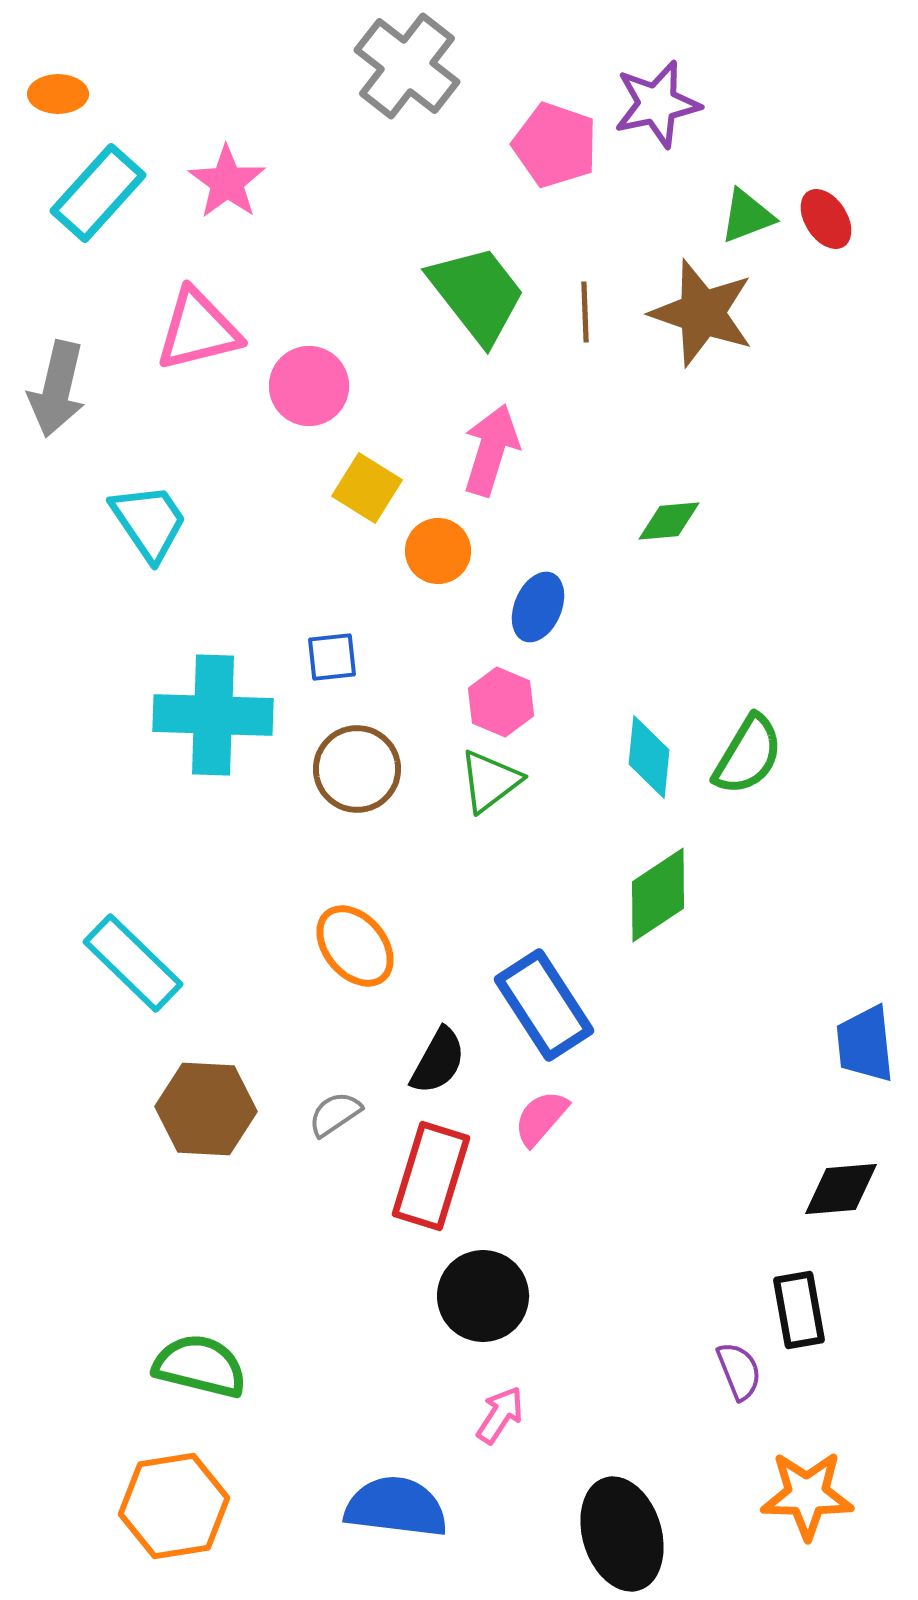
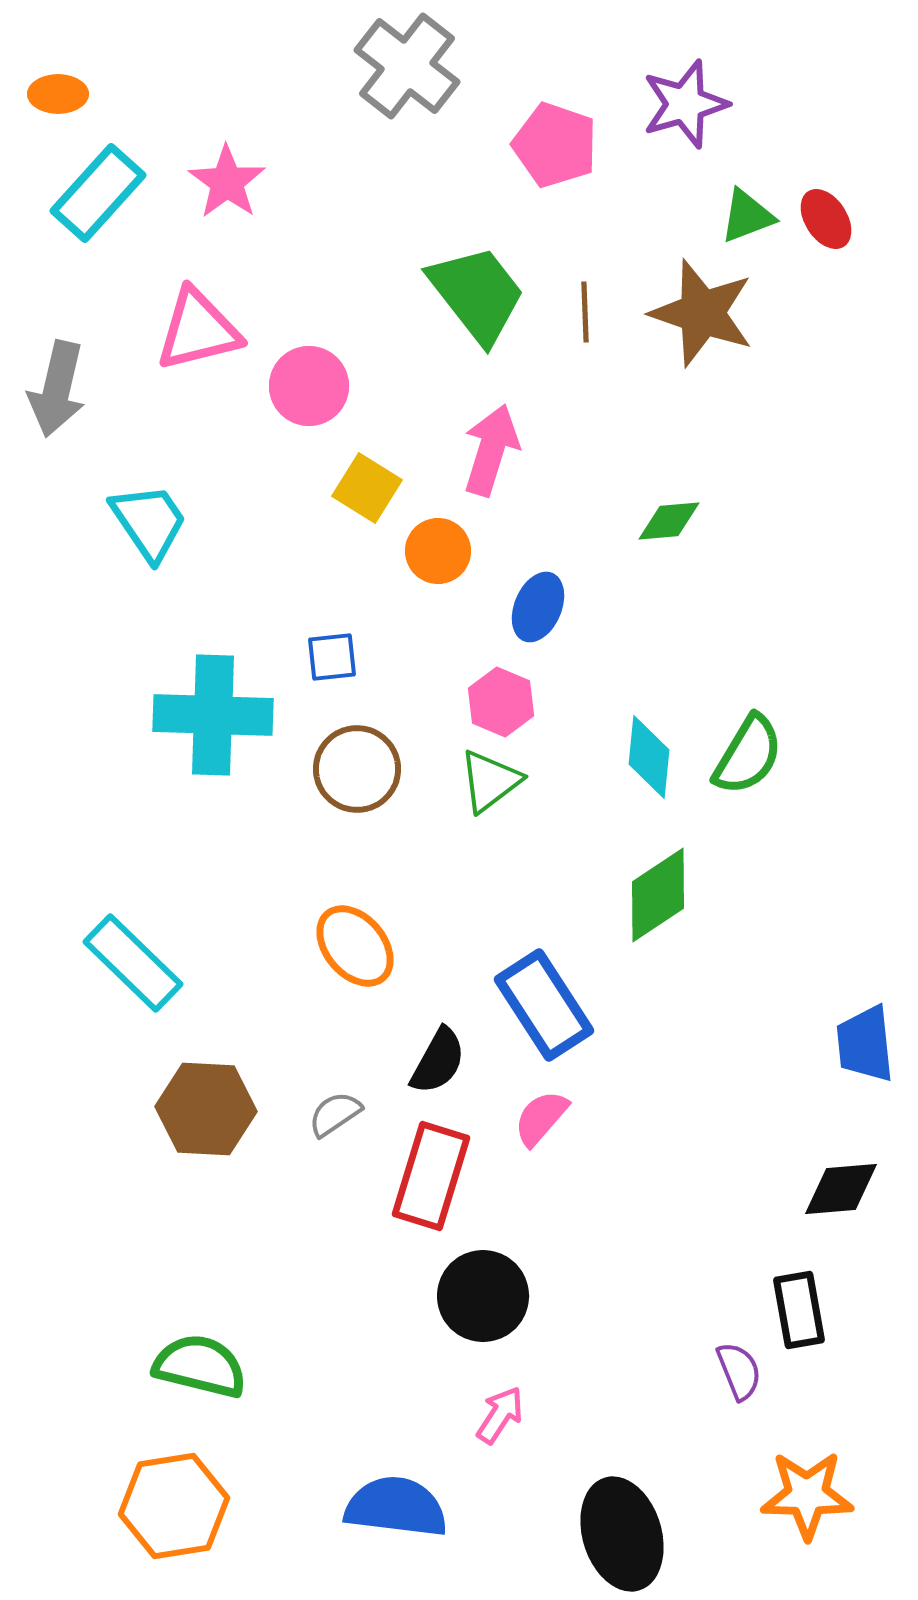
purple star at (657, 104): moved 28 px right; rotated 4 degrees counterclockwise
